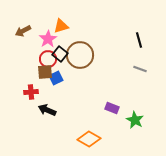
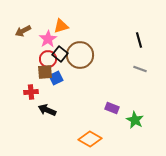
orange diamond: moved 1 px right
